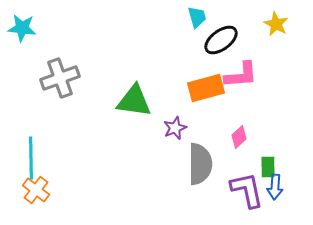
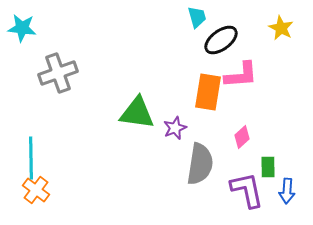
yellow star: moved 5 px right, 4 px down
gray cross: moved 2 px left, 5 px up
orange rectangle: moved 2 px right, 4 px down; rotated 66 degrees counterclockwise
green triangle: moved 3 px right, 12 px down
pink diamond: moved 3 px right
gray semicircle: rotated 9 degrees clockwise
blue arrow: moved 12 px right, 4 px down
